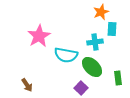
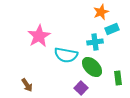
cyan rectangle: rotated 64 degrees clockwise
